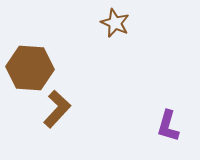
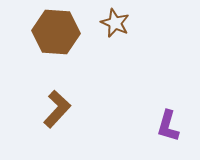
brown hexagon: moved 26 px right, 36 px up
